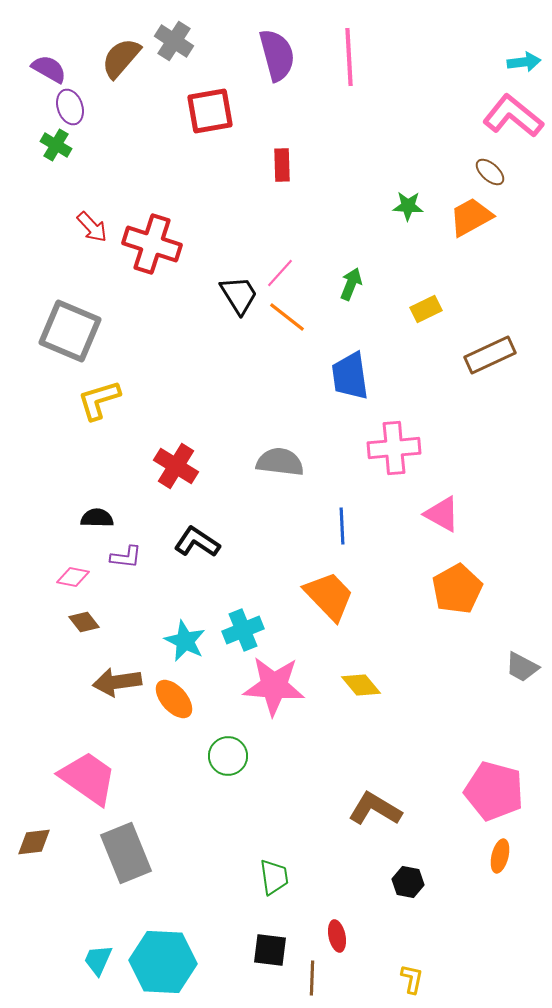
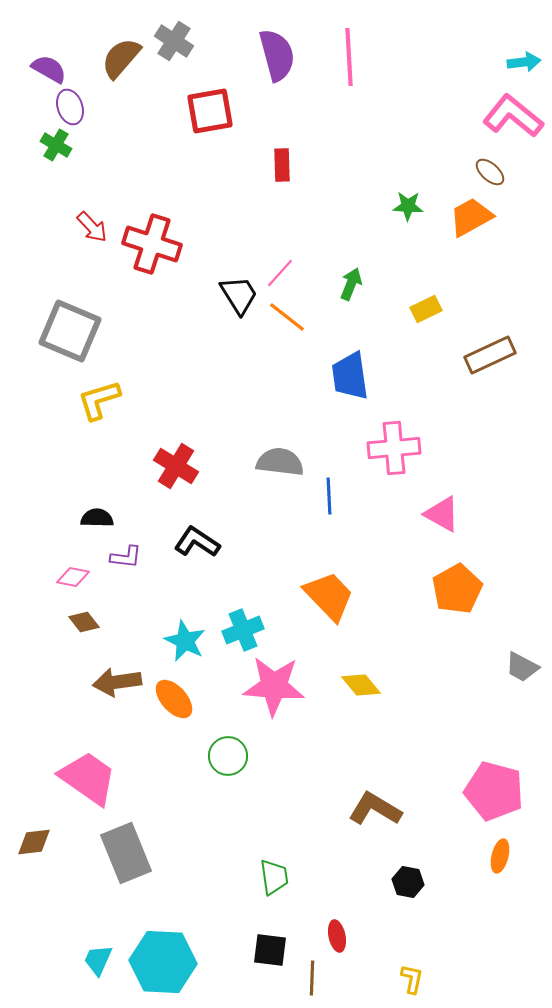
blue line at (342, 526): moved 13 px left, 30 px up
